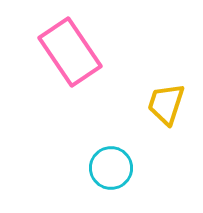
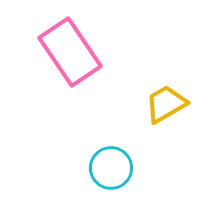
yellow trapezoid: rotated 42 degrees clockwise
